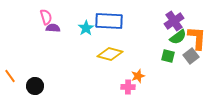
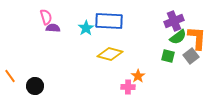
purple cross: rotated 12 degrees clockwise
orange star: rotated 16 degrees counterclockwise
